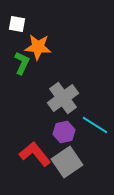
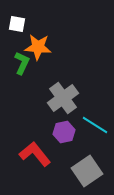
gray square: moved 20 px right, 9 px down
